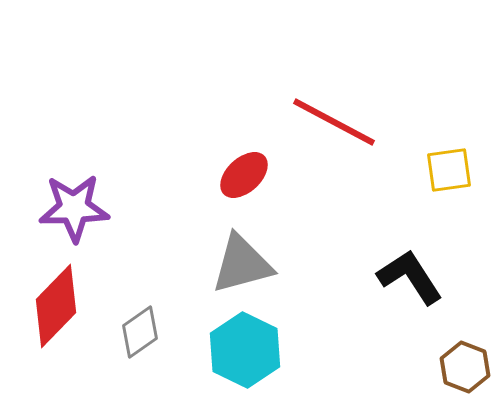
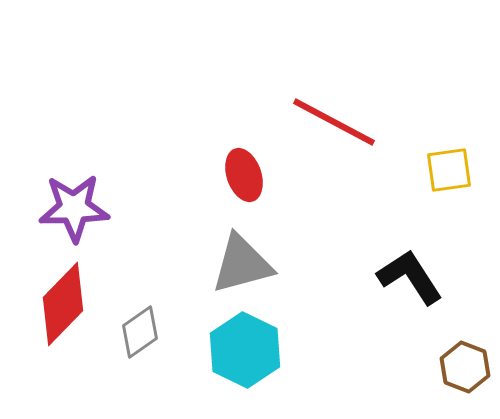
red ellipse: rotated 66 degrees counterclockwise
red diamond: moved 7 px right, 2 px up
